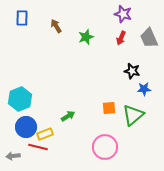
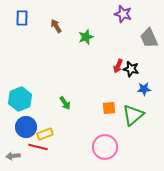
red arrow: moved 3 px left, 28 px down
black star: moved 1 px left, 2 px up
green arrow: moved 3 px left, 13 px up; rotated 88 degrees clockwise
